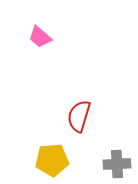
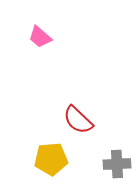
red semicircle: moved 1 px left, 4 px down; rotated 64 degrees counterclockwise
yellow pentagon: moved 1 px left, 1 px up
